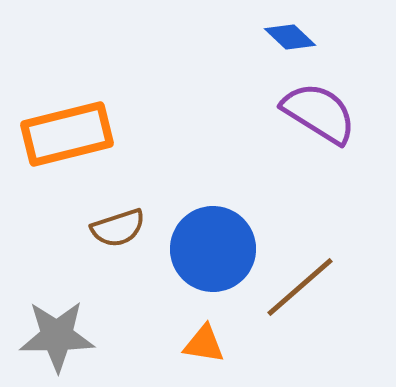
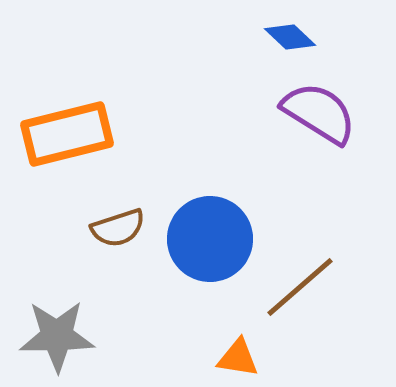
blue circle: moved 3 px left, 10 px up
orange triangle: moved 34 px right, 14 px down
